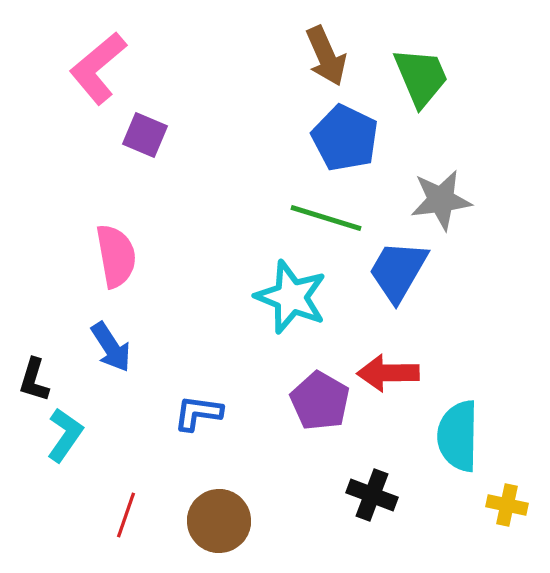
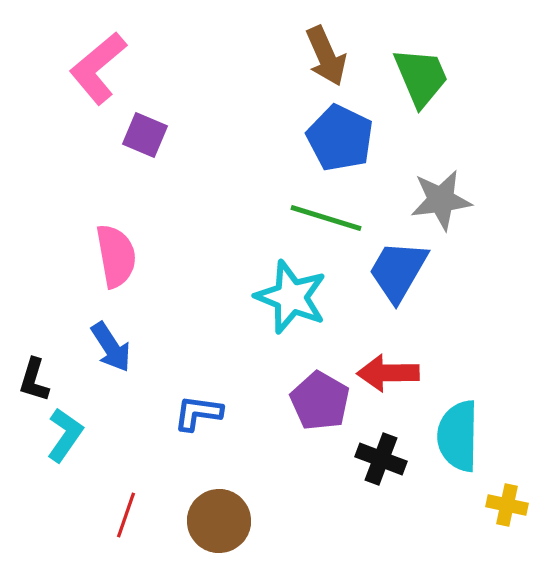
blue pentagon: moved 5 px left
black cross: moved 9 px right, 36 px up
